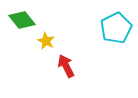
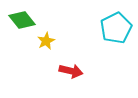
yellow star: rotated 18 degrees clockwise
red arrow: moved 5 px right, 5 px down; rotated 130 degrees clockwise
